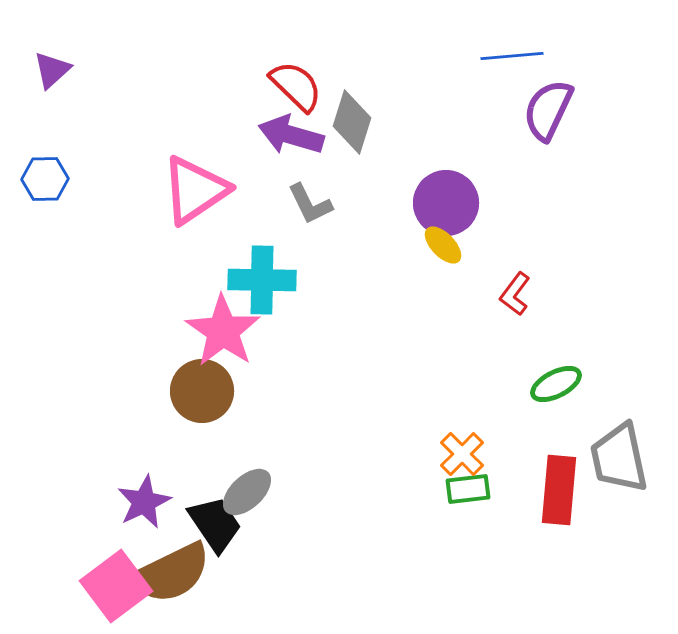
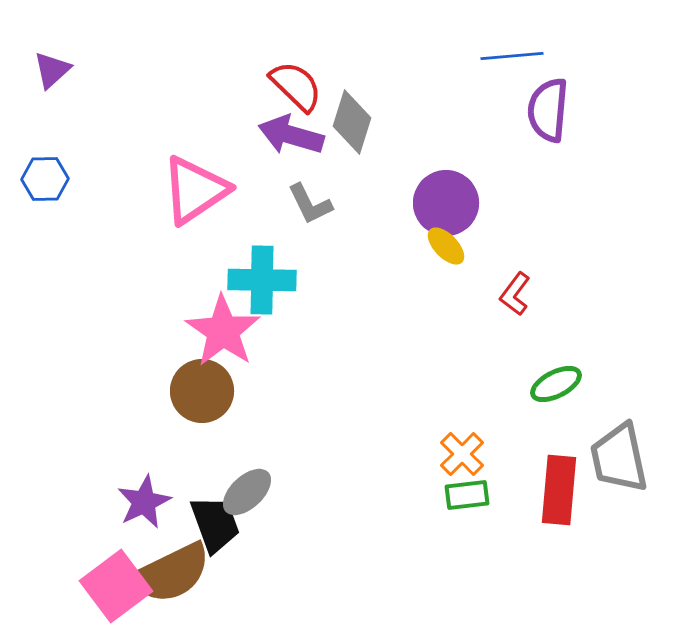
purple semicircle: rotated 20 degrees counterclockwise
yellow ellipse: moved 3 px right, 1 px down
green rectangle: moved 1 px left, 6 px down
black trapezoid: rotated 14 degrees clockwise
